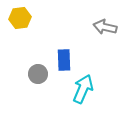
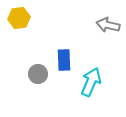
yellow hexagon: moved 1 px left
gray arrow: moved 3 px right, 2 px up
cyan arrow: moved 8 px right, 7 px up
